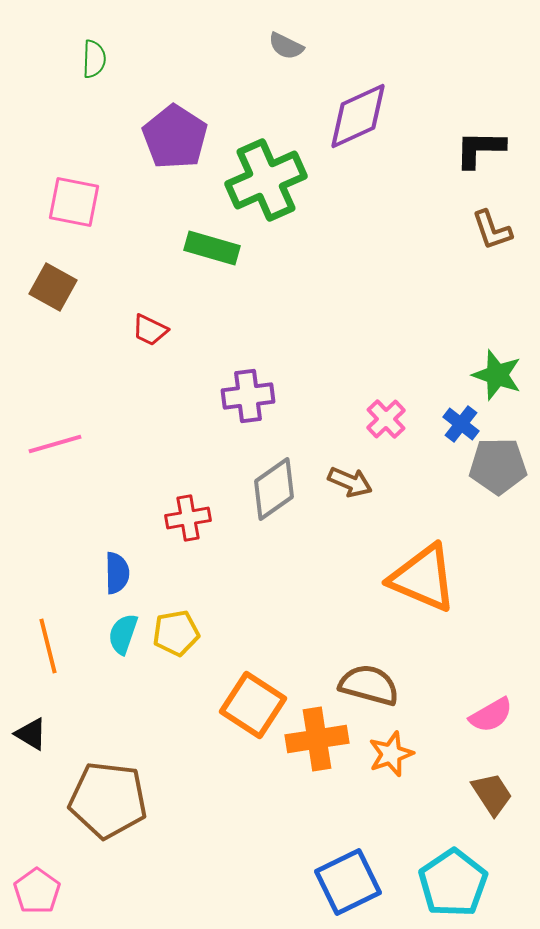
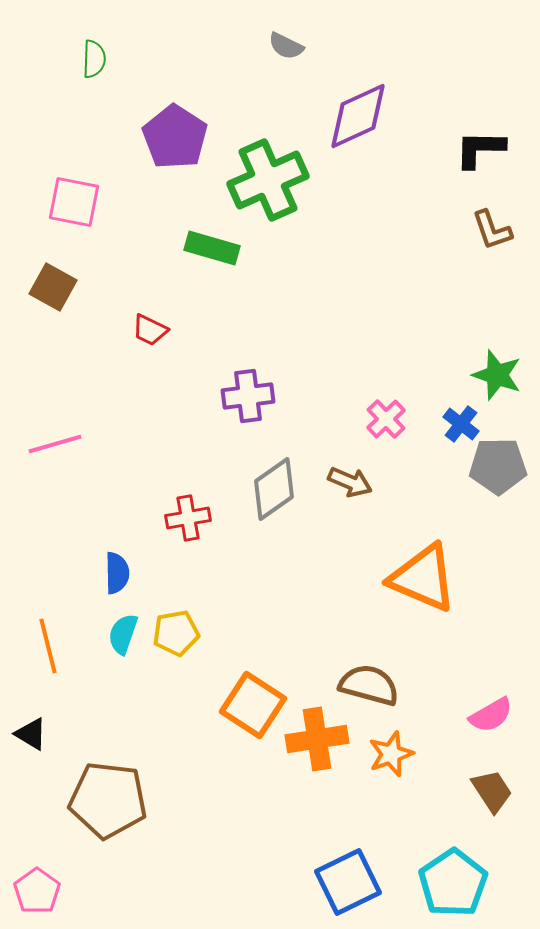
green cross: moved 2 px right
brown trapezoid: moved 3 px up
